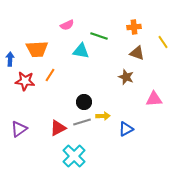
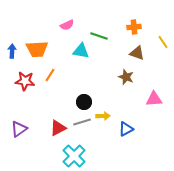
blue arrow: moved 2 px right, 8 px up
